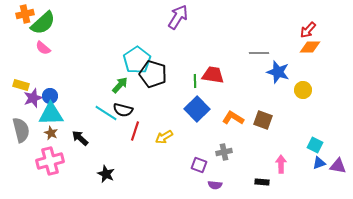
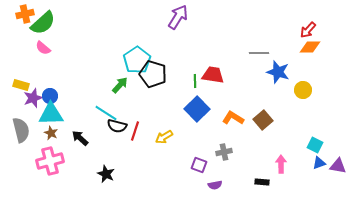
black semicircle: moved 6 px left, 16 px down
brown square: rotated 30 degrees clockwise
purple semicircle: rotated 16 degrees counterclockwise
